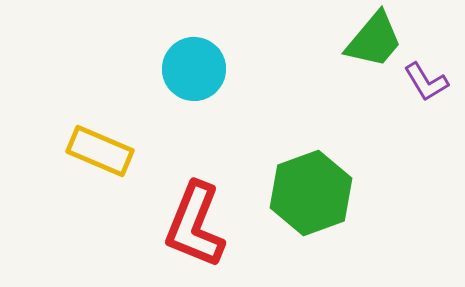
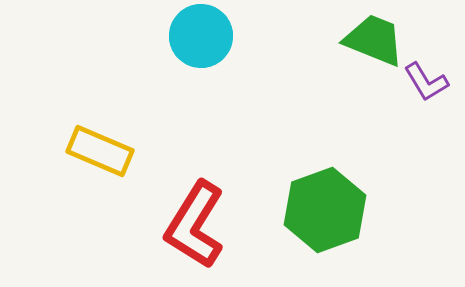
green trapezoid: rotated 108 degrees counterclockwise
cyan circle: moved 7 px right, 33 px up
green hexagon: moved 14 px right, 17 px down
red L-shape: rotated 10 degrees clockwise
